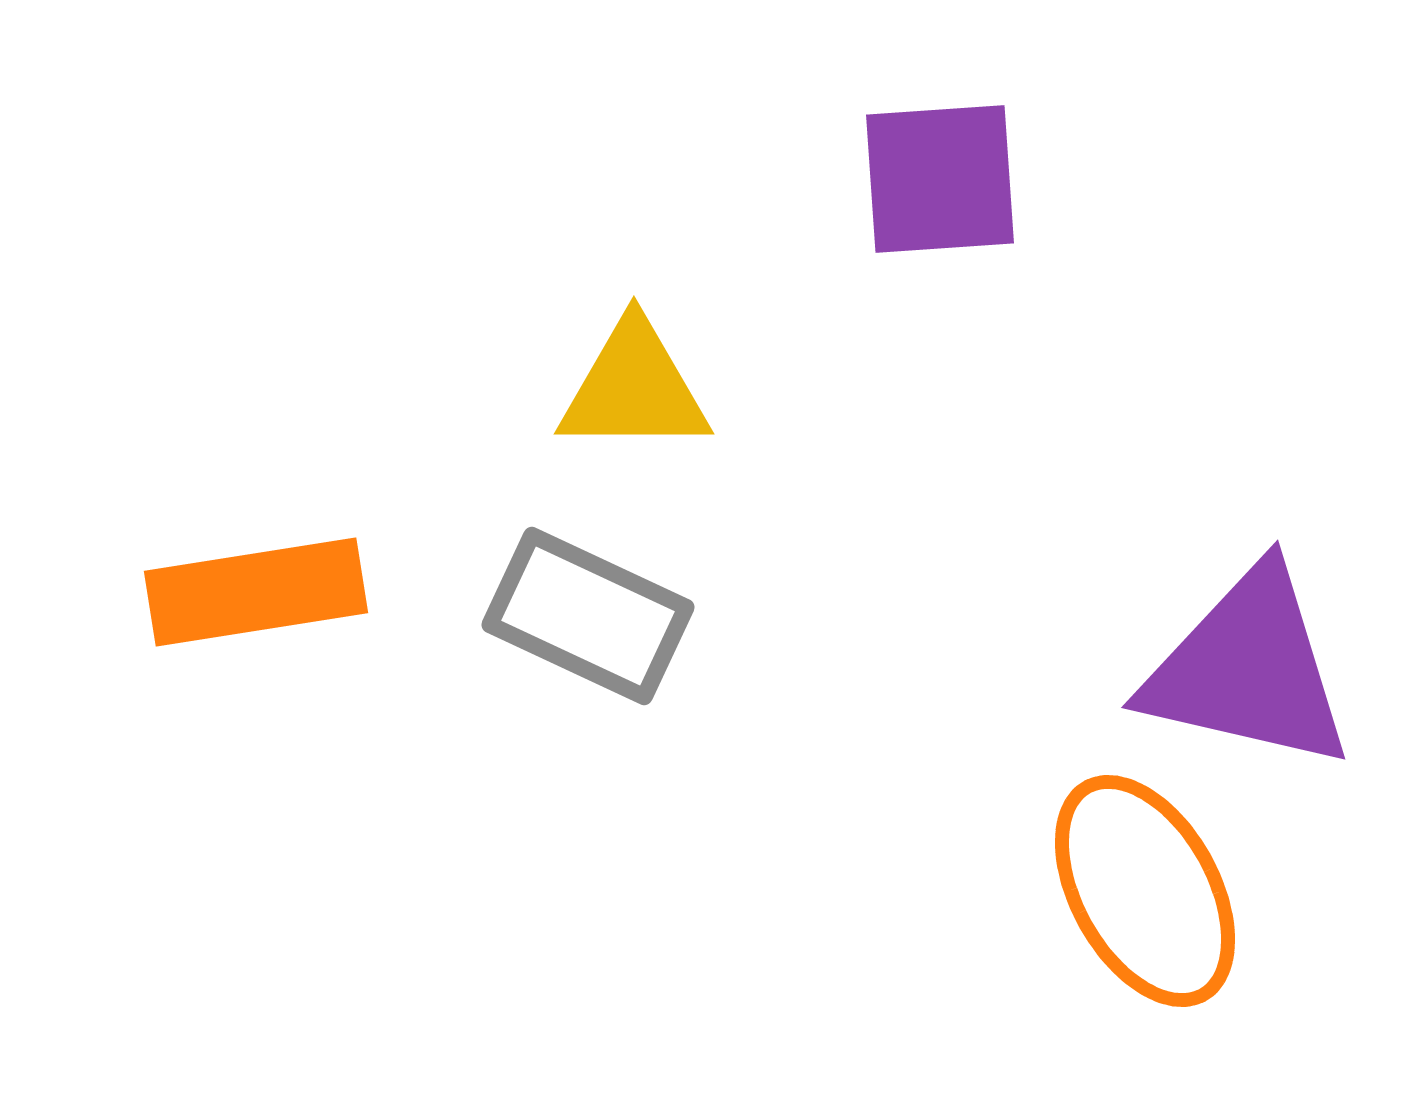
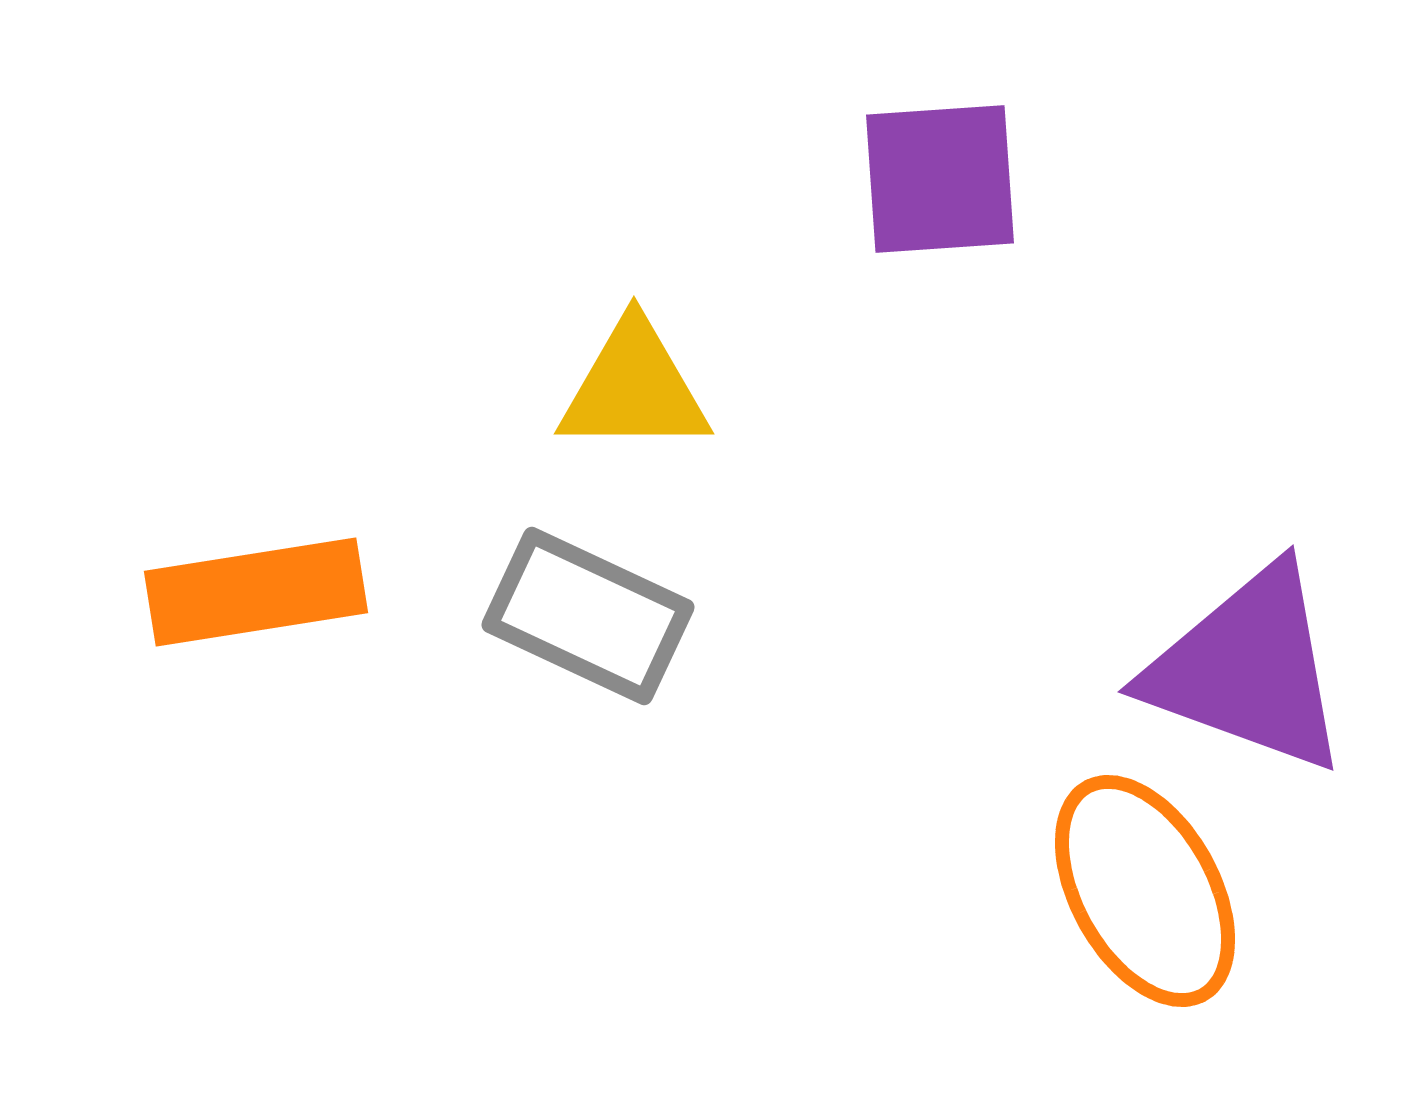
purple triangle: rotated 7 degrees clockwise
